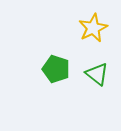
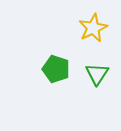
green triangle: rotated 25 degrees clockwise
